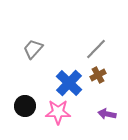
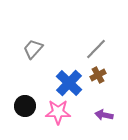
purple arrow: moved 3 px left, 1 px down
